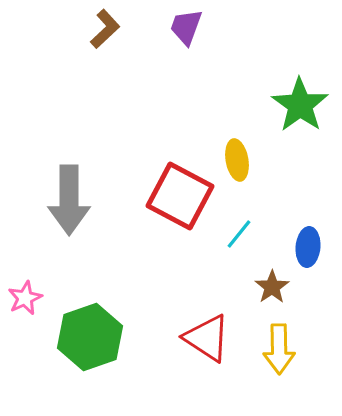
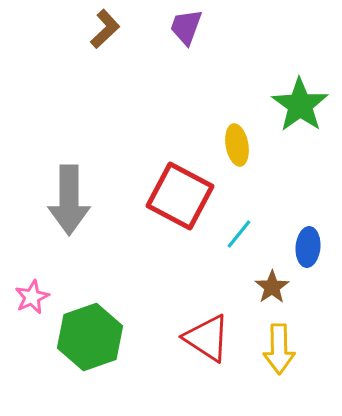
yellow ellipse: moved 15 px up
pink star: moved 7 px right, 1 px up
